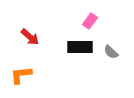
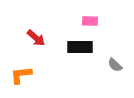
pink rectangle: rotated 56 degrees clockwise
red arrow: moved 6 px right, 1 px down
gray semicircle: moved 4 px right, 13 px down
